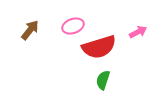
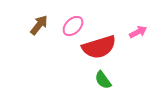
pink ellipse: rotated 25 degrees counterclockwise
brown arrow: moved 9 px right, 5 px up
green semicircle: rotated 54 degrees counterclockwise
